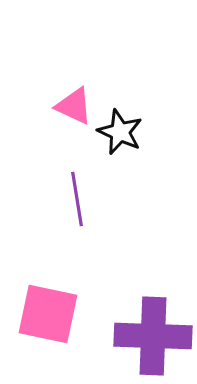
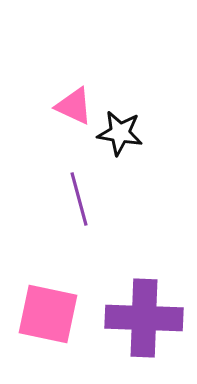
black star: moved 1 px down; rotated 15 degrees counterclockwise
purple line: moved 2 px right; rotated 6 degrees counterclockwise
purple cross: moved 9 px left, 18 px up
